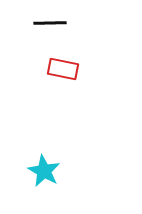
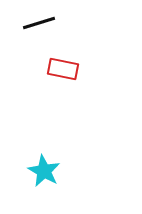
black line: moved 11 px left; rotated 16 degrees counterclockwise
